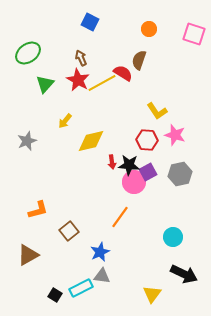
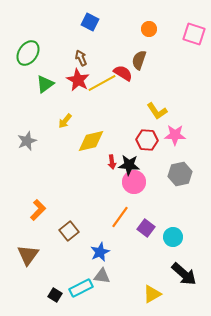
green ellipse: rotated 20 degrees counterclockwise
green triangle: rotated 12 degrees clockwise
pink star: rotated 15 degrees counterclockwise
purple square: moved 2 px left, 56 px down; rotated 24 degrees counterclockwise
orange L-shape: rotated 30 degrees counterclockwise
brown triangle: rotated 25 degrees counterclockwise
black arrow: rotated 16 degrees clockwise
yellow triangle: rotated 24 degrees clockwise
